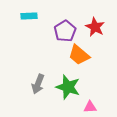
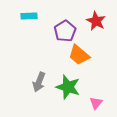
red star: moved 1 px right, 6 px up
gray arrow: moved 1 px right, 2 px up
pink triangle: moved 6 px right, 4 px up; rotated 48 degrees counterclockwise
